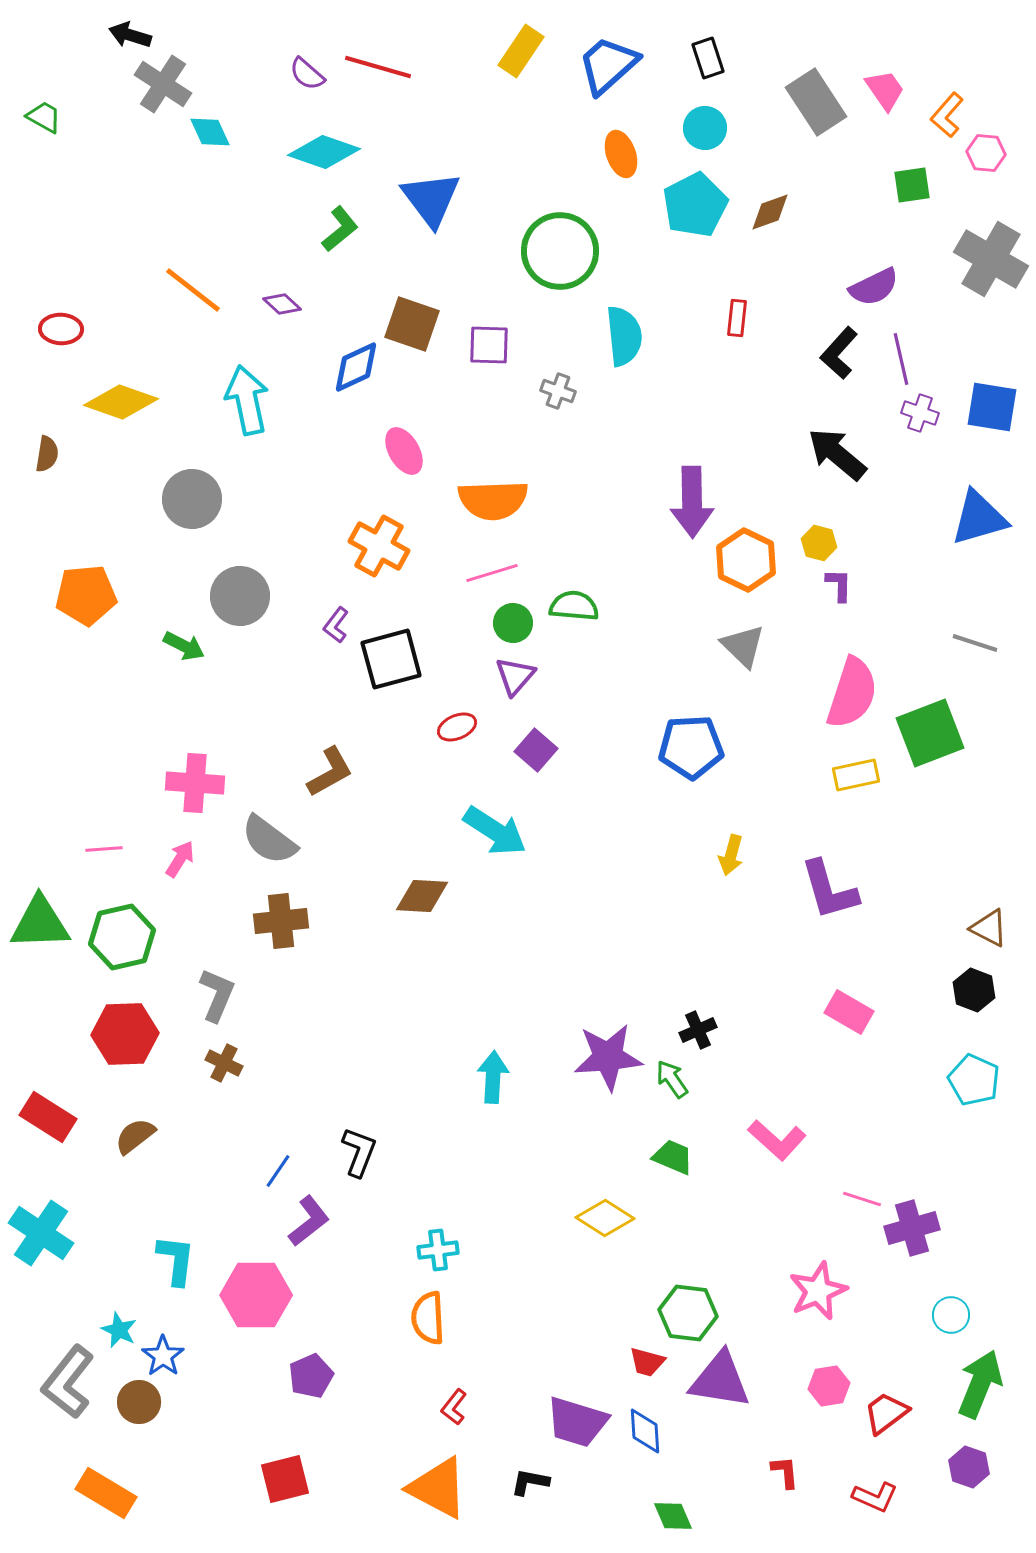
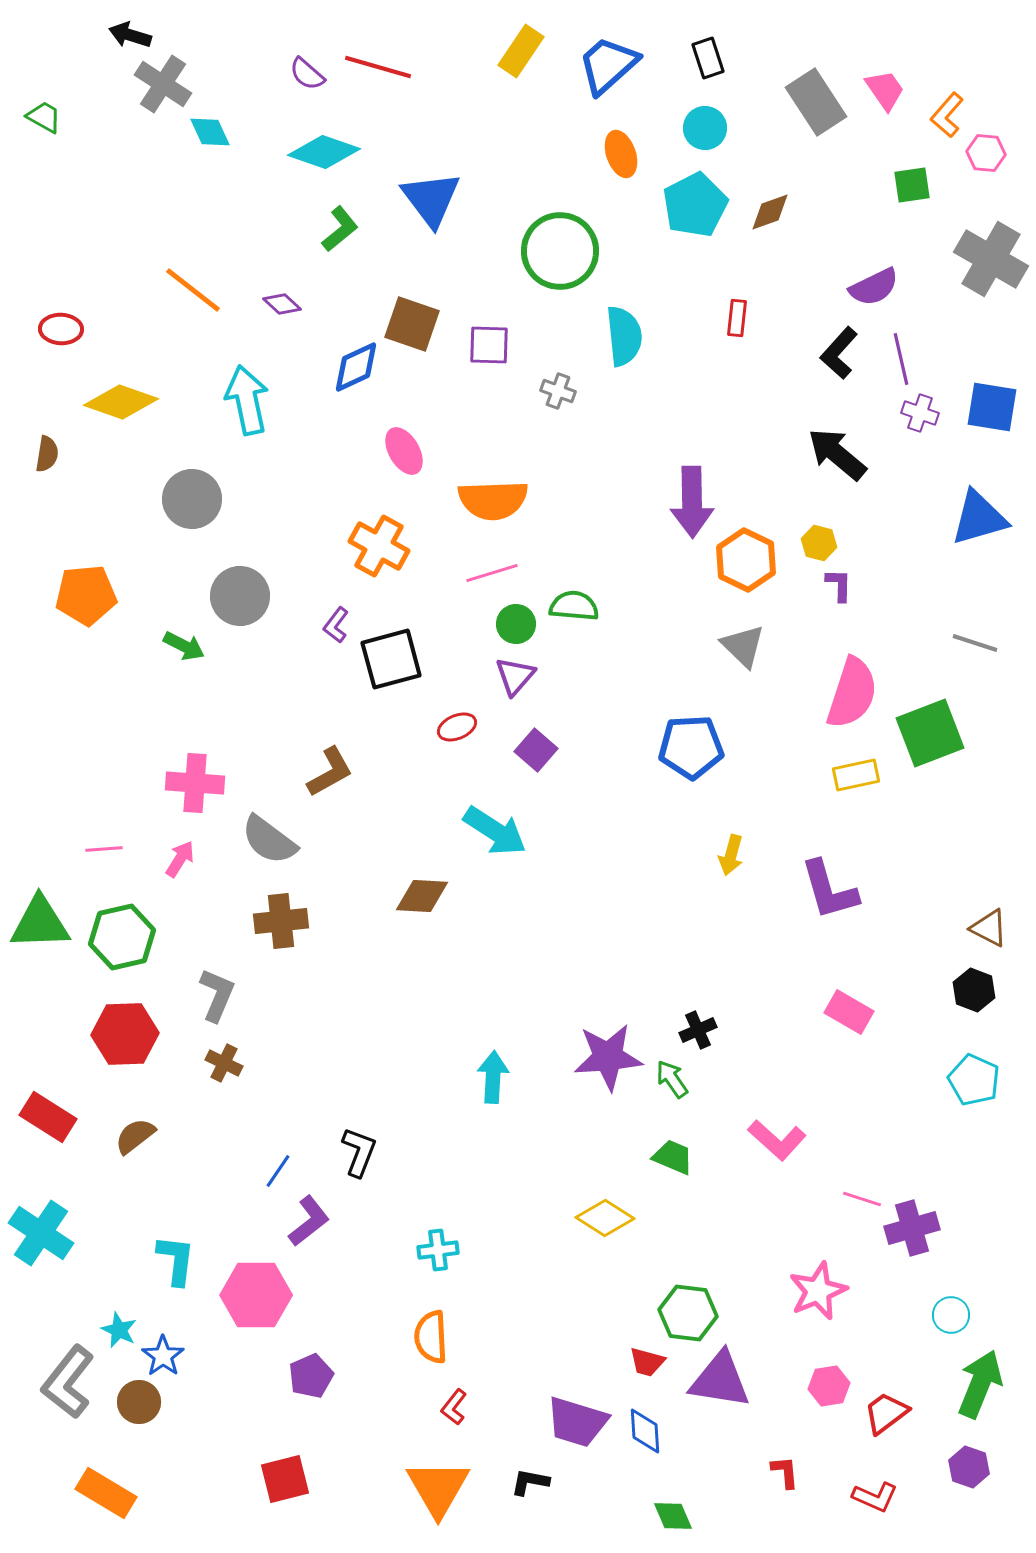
green circle at (513, 623): moved 3 px right, 1 px down
orange semicircle at (428, 1318): moved 3 px right, 19 px down
orange triangle at (438, 1488): rotated 32 degrees clockwise
